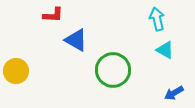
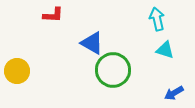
blue triangle: moved 16 px right, 3 px down
cyan triangle: rotated 12 degrees counterclockwise
yellow circle: moved 1 px right
